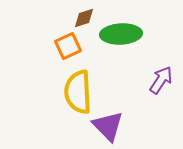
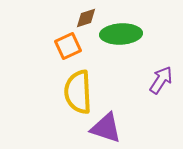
brown diamond: moved 2 px right
purple triangle: moved 2 px left, 2 px down; rotated 28 degrees counterclockwise
